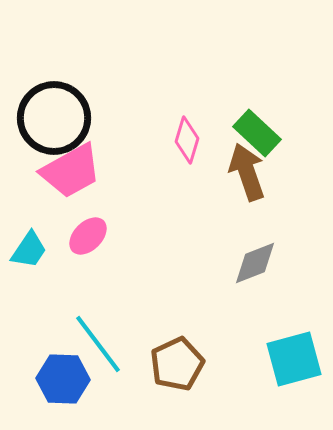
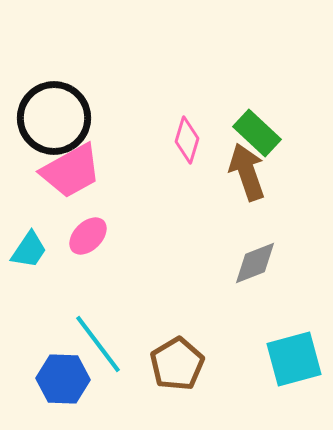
brown pentagon: rotated 6 degrees counterclockwise
